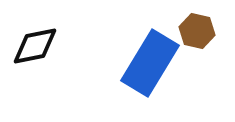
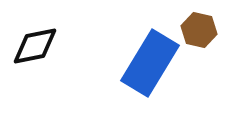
brown hexagon: moved 2 px right, 1 px up
